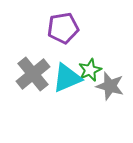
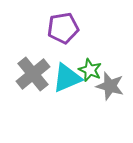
green star: rotated 25 degrees counterclockwise
